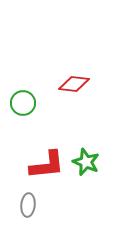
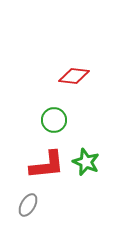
red diamond: moved 8 px up
green circle: moved 31 px right, 17 px down
gray ellipse: rotated 25 degrees clockwise
